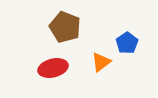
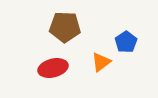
brown pentagon: rotated 20 degrees counterclockwise
blue pentagon: moved 1 px left, 1 px up
